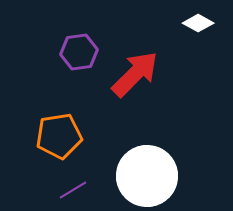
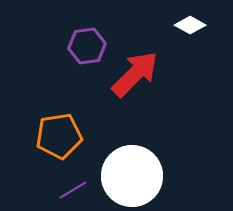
white diamond: moved 8 px left, 2 px down
purple hexagon: moved 8 px right, 6 px up
white circle: moved 15 px left
